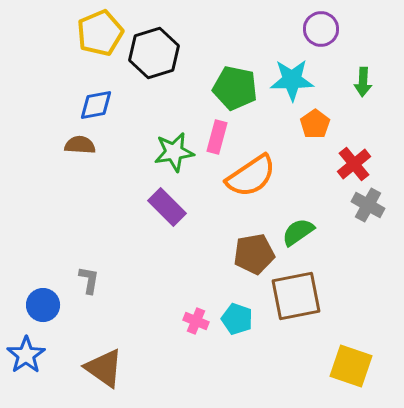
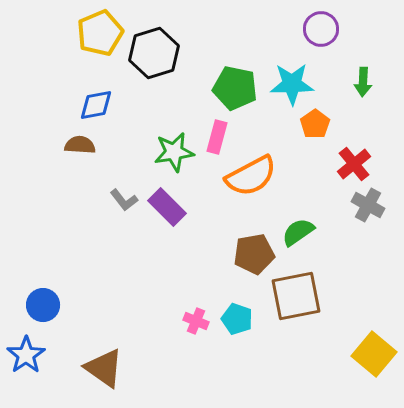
cyan star: moved 4 px down
orange semicircle: rotated 6 degrees clockwise
gray L-shape: moved 35 px right, 80 px up; rotated 132 degrees clockwise
yellow square: moved 23 px right, 12 px up; rotated 21 degrees clockwise
